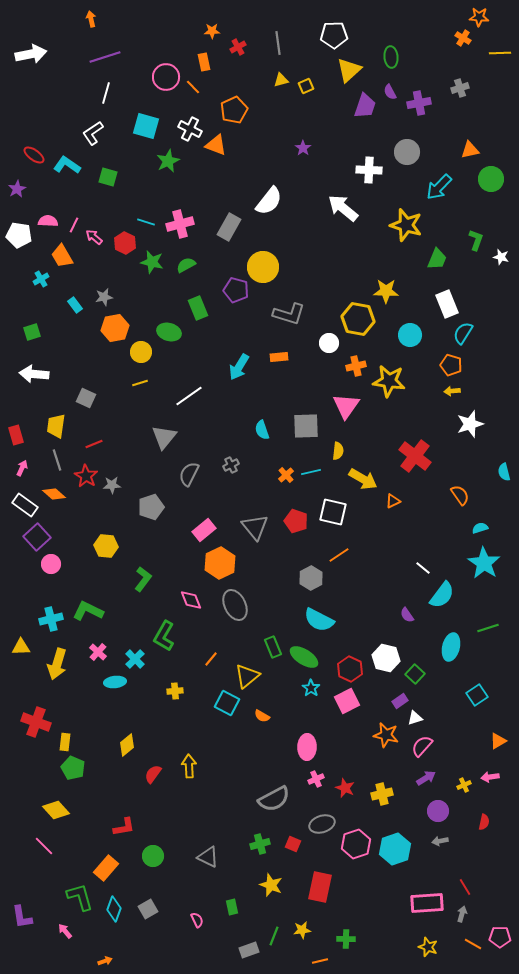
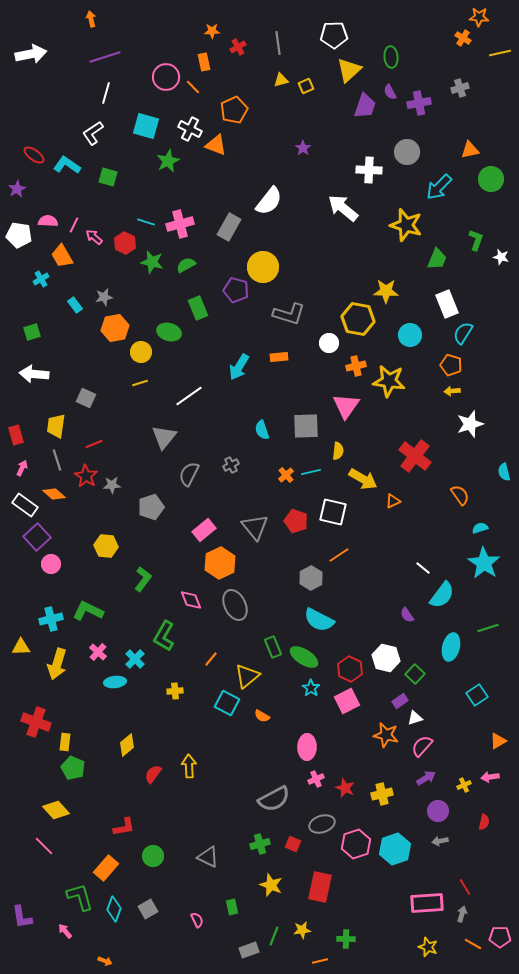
yellow line at (500, 53): rotated 10 degrees counterclockwise
orange arrow at (105, 961): rotated 40 degrees clockwise
